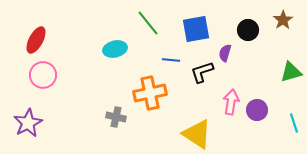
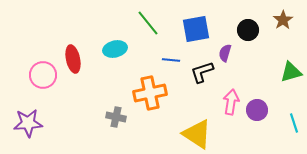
red ellipse: moved 37 px right, 19 px down; rotated 40 degrees counterclockwise
purple star: rotated 24 degrees clockwise
